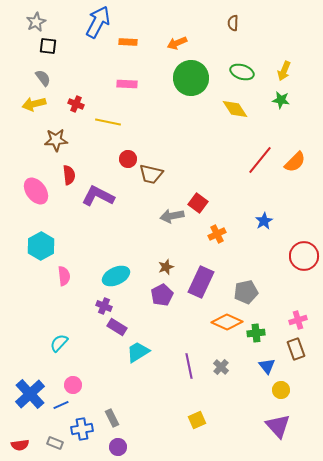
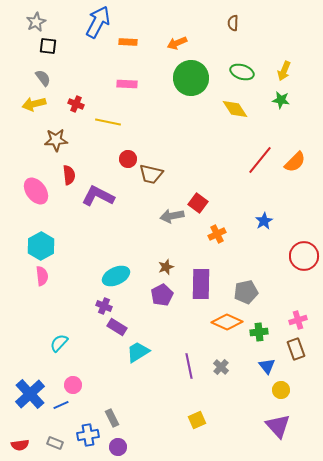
pink semicircle at (64, 276): moved 22 px left
purple rectangle at (201, 282): moved 2 px down; rotated 24 degrees counterclockwise
green cross at (256, 333): moved 3 px right, 1 px up
blue cross at (82, 429): moved 6 px right, 6 px down
